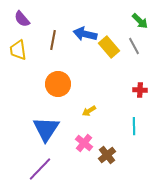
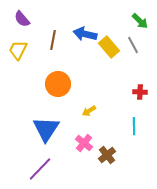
gray line: moved 1 px left, 1 px up
yellow trapezoid: rotated 35 degrees clockwise
red cross: moved 2 px down
